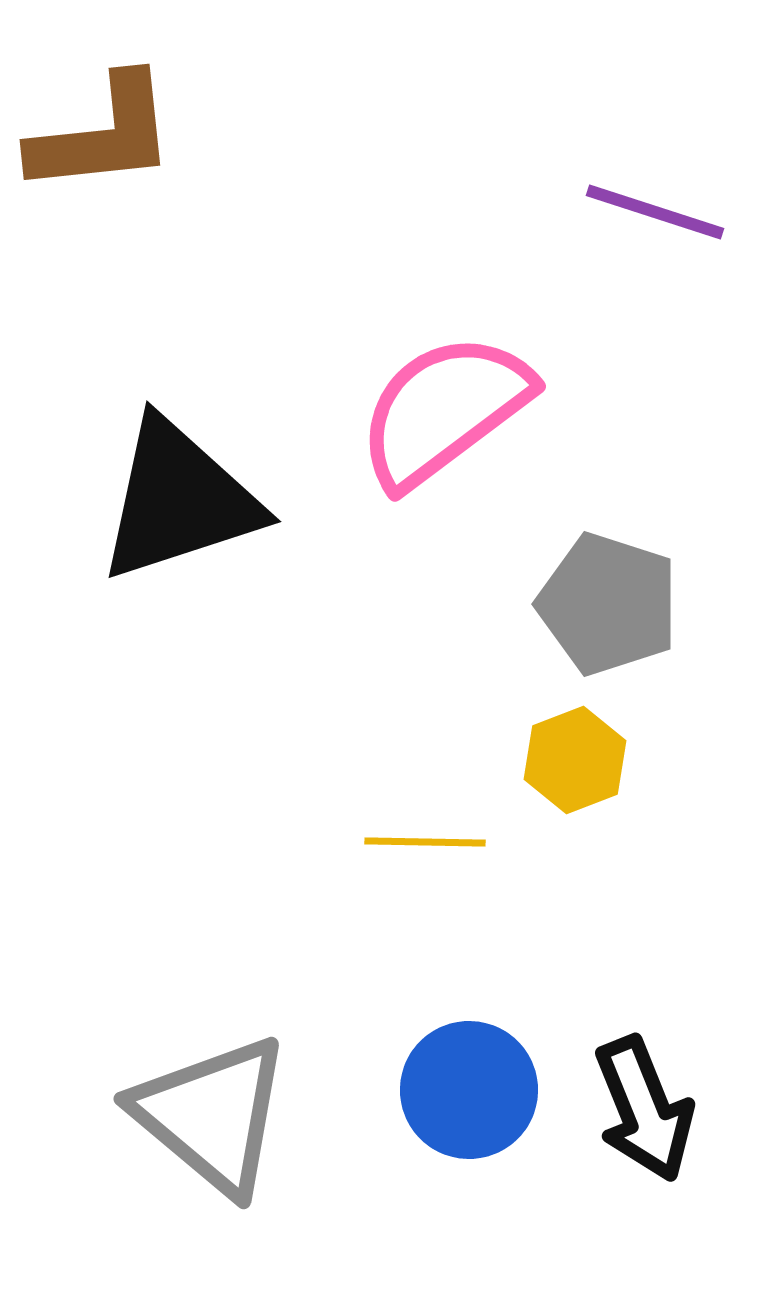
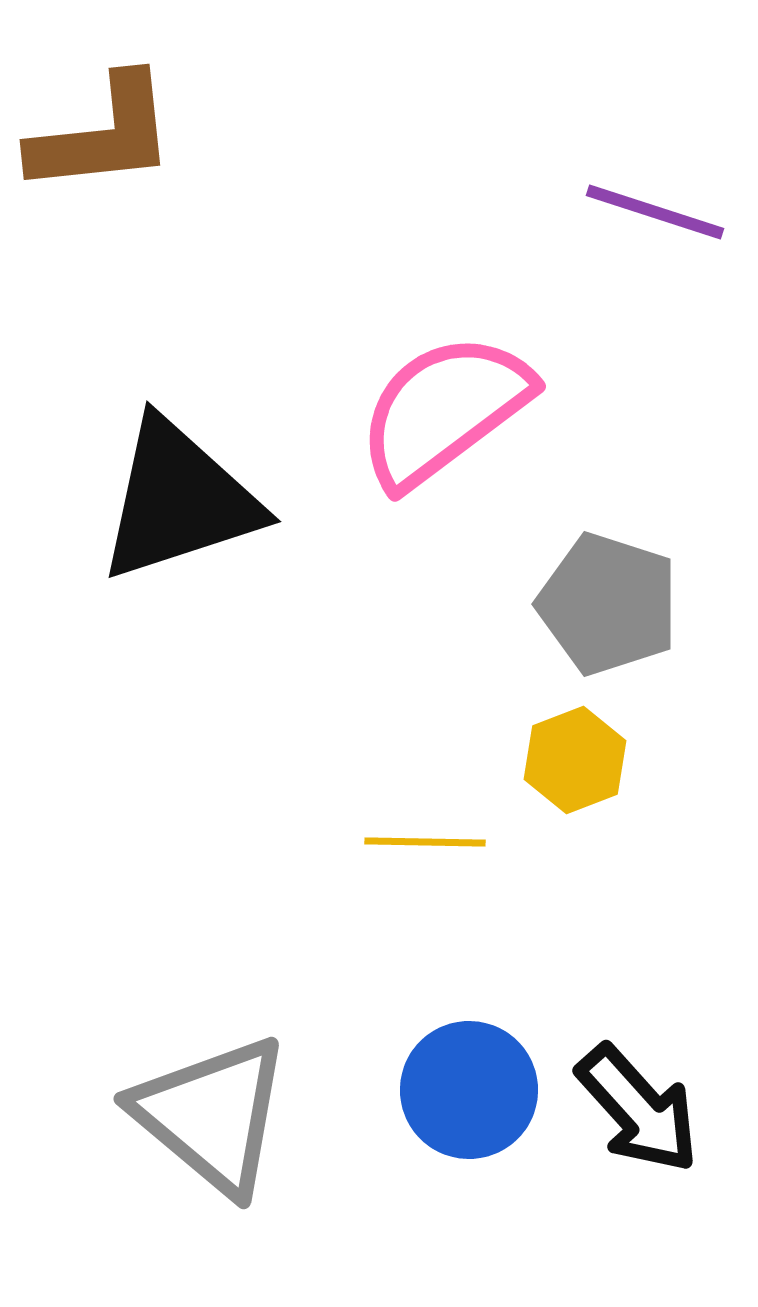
black arrow: moved 6 px left; rotated 20 degrees counterclockwise
